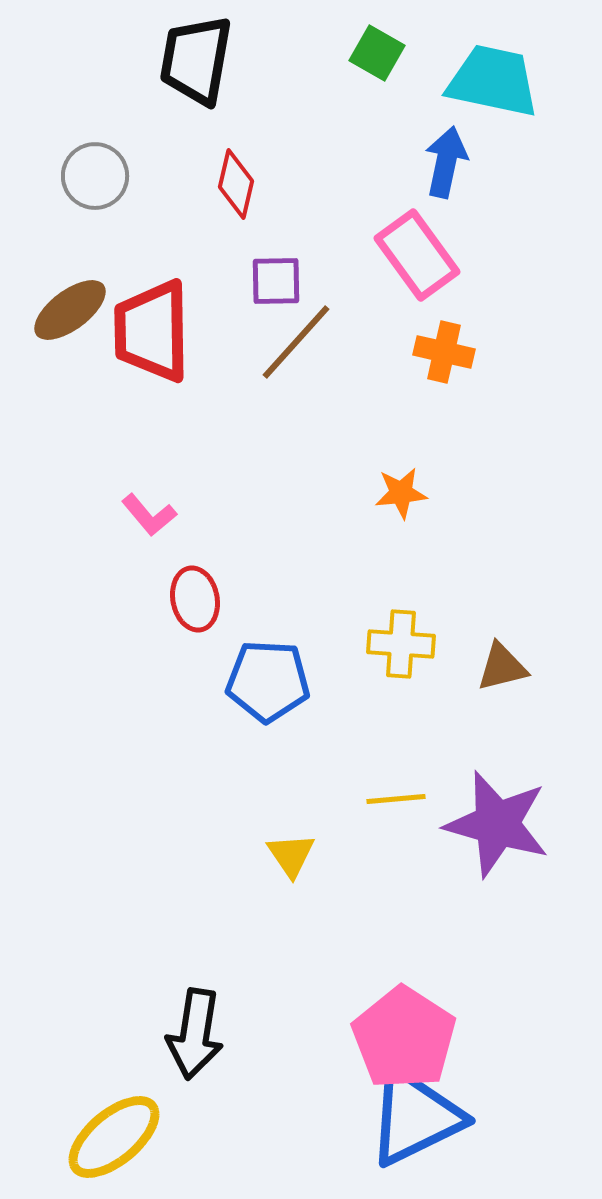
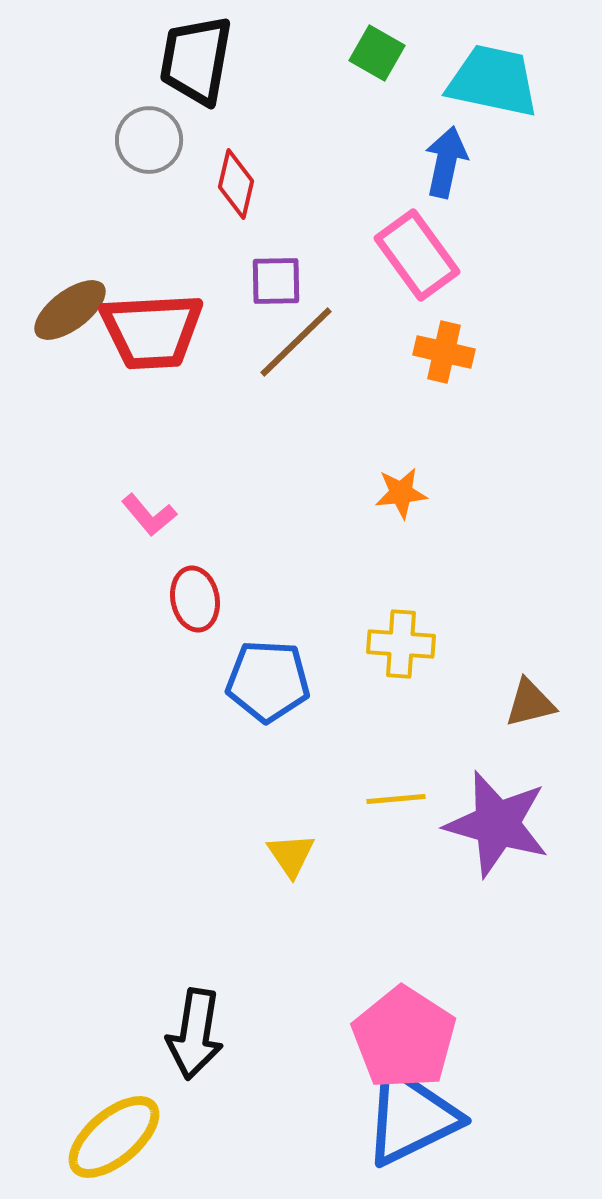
gray circle: moved 54 px right, 36 px up
red trapezoid: rotated 92 degrees counterclockwise
brown line: rotated 4 degrees clockwise
brown triangle: moved 28 px right, 36 px down
blue triangle: moved 4 px left
